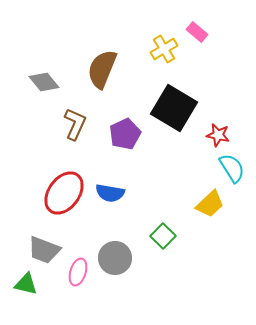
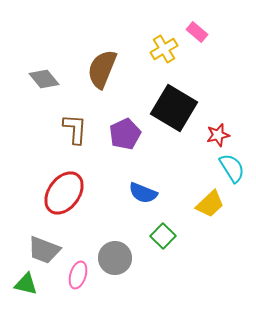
gray diamond: moved 3 px up
brown L-shape: moved 5 px down; rotated 20 degrees counterclockwise
red star: rotated 25 degrees counterclockwise
blue semicircle: moved 33 px right; rotated 12 degrees clockwise
pink ellipse: moved 3 px down
